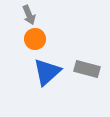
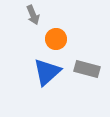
gray arrow: moved 4 px right
orange circle: moved 21 px right
